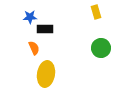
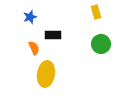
blue star: rotated 16 degrees counterclockwise
black rectangle: moved 8 px right, 6 px down
green circle: moved 4 px up
